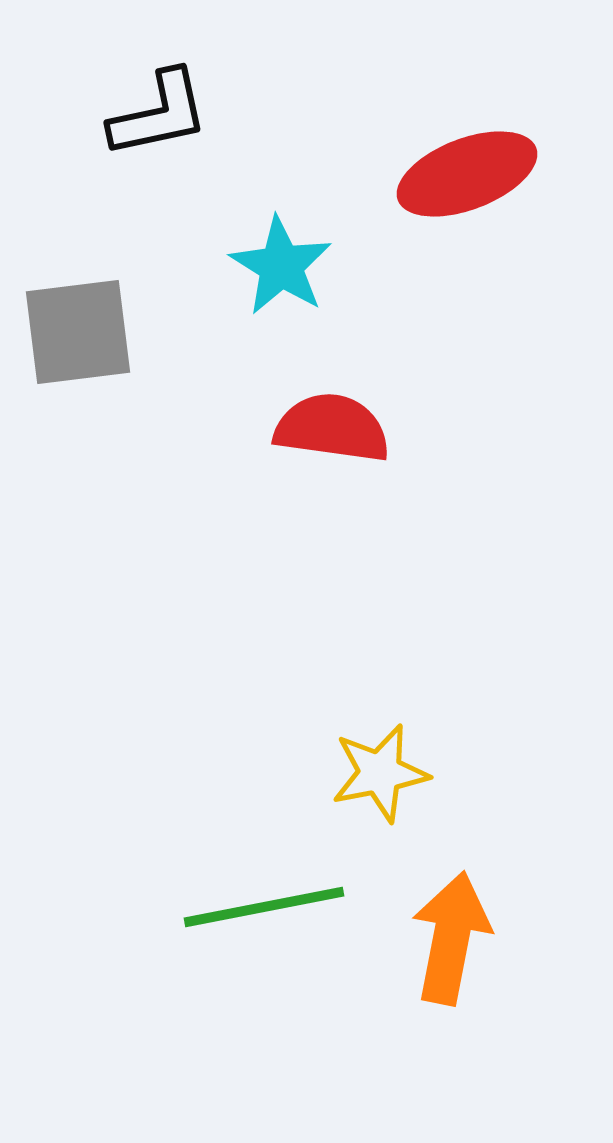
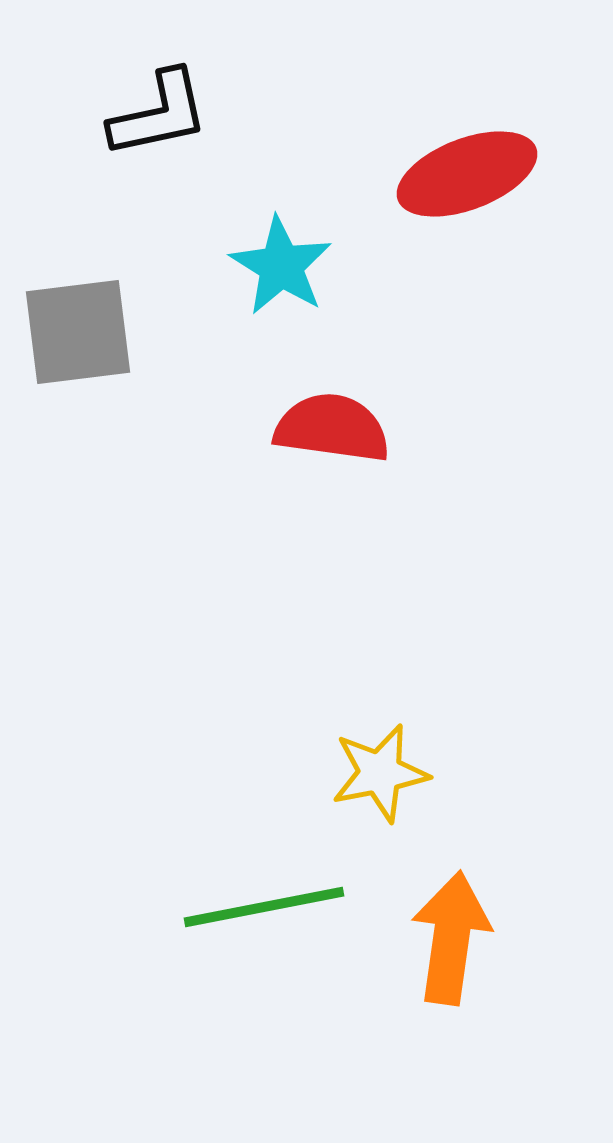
orange arrow: rotated 3 degrees counterclockwise
